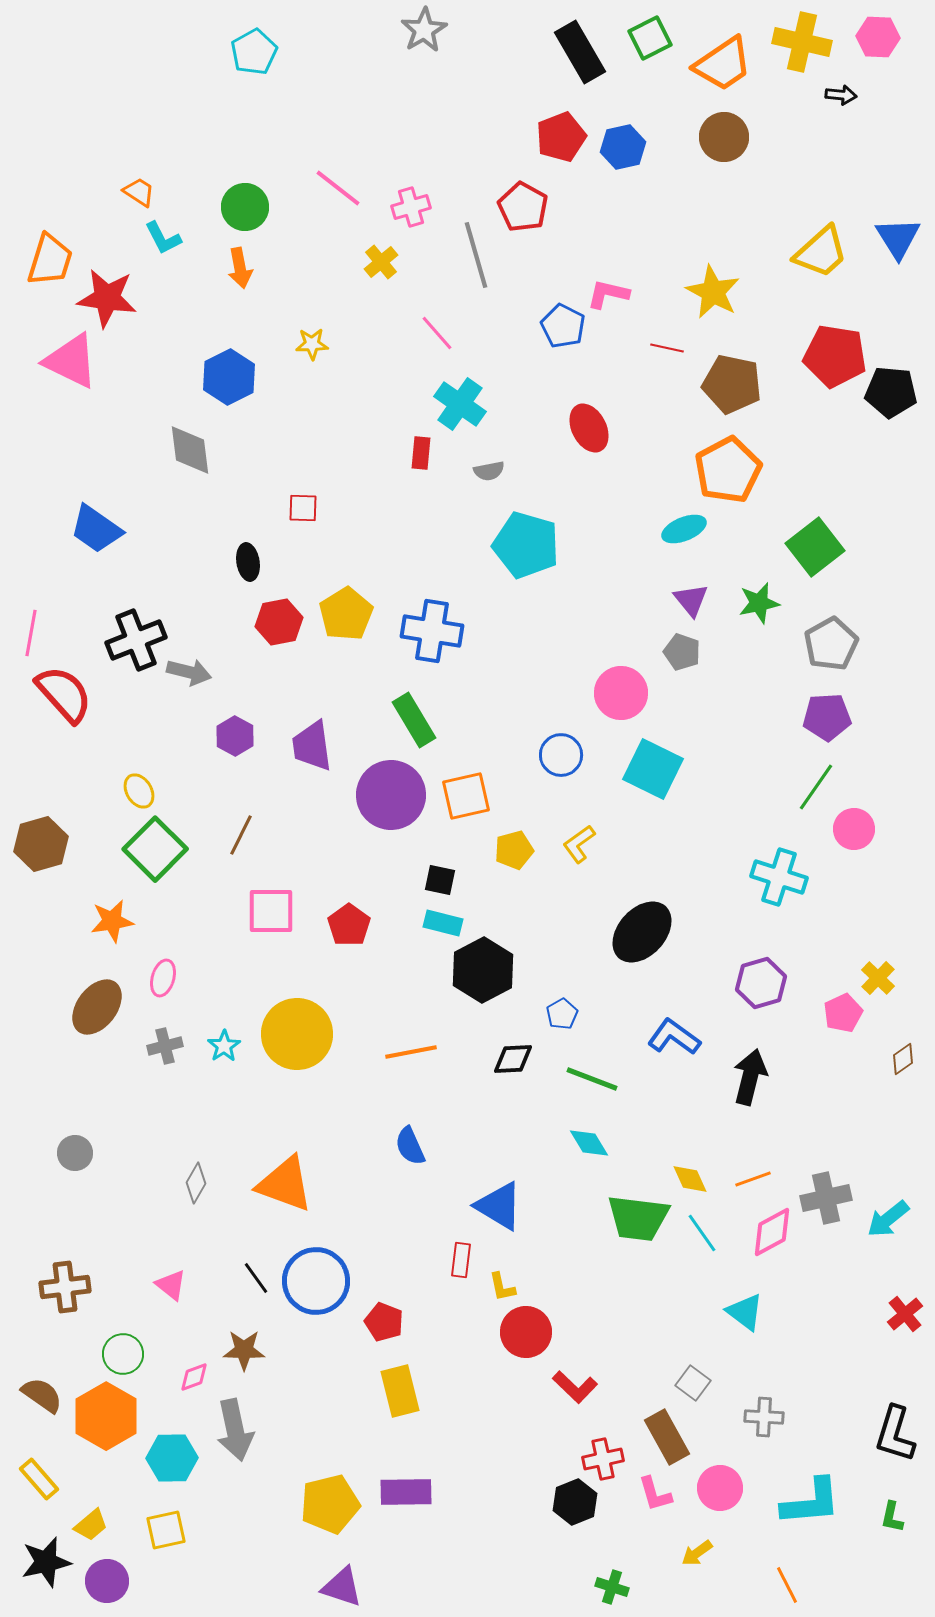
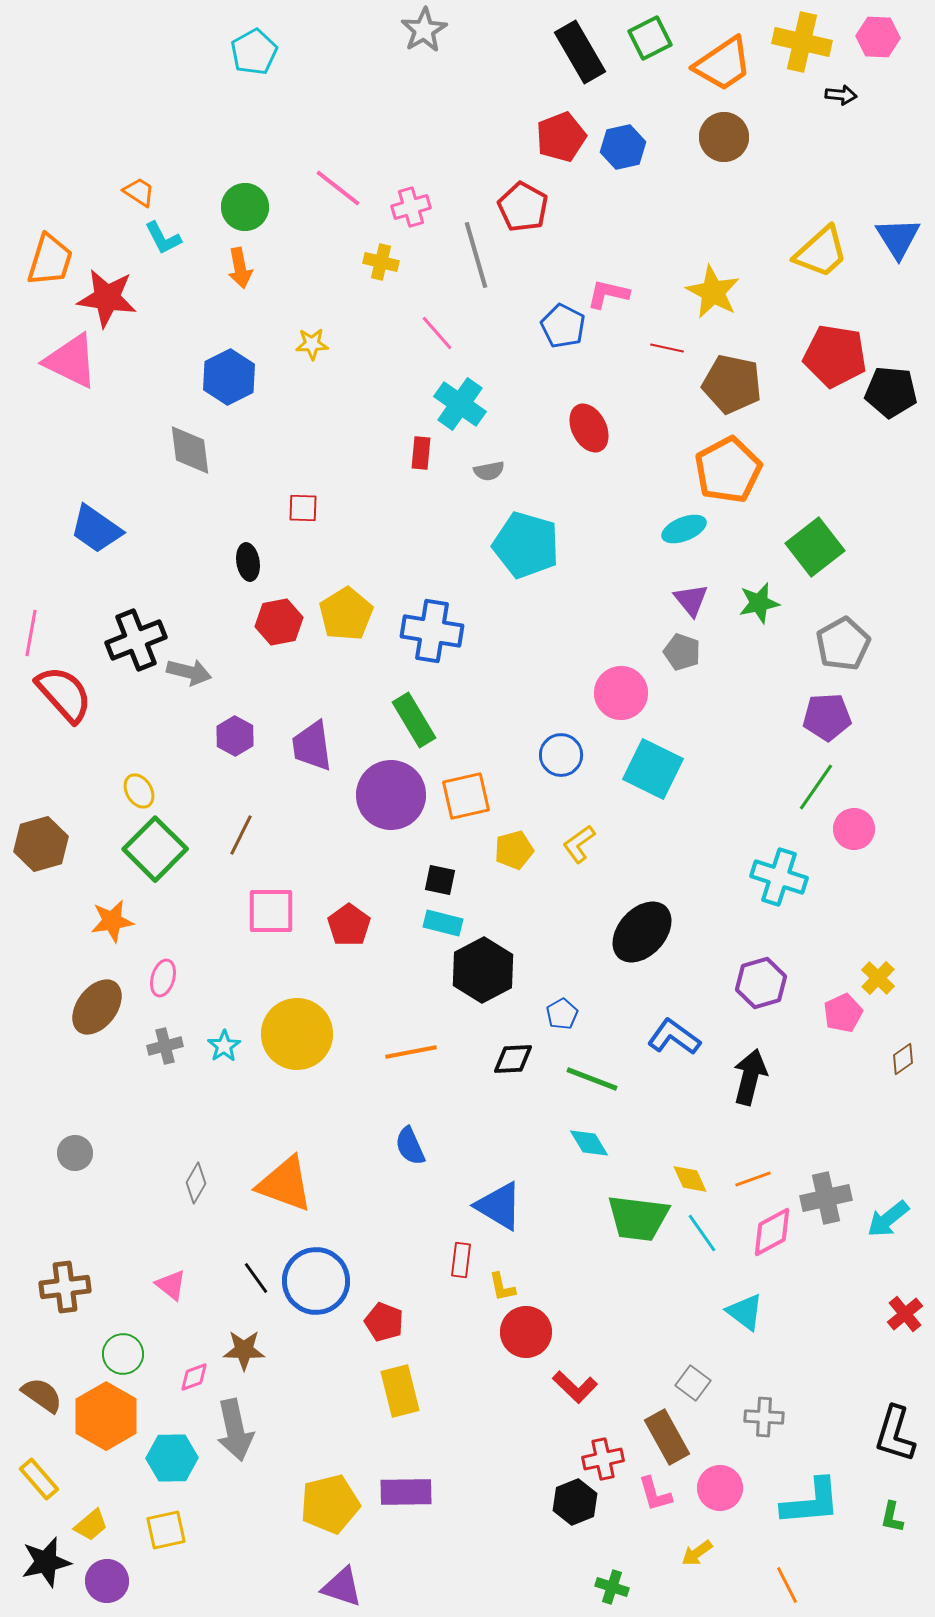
yellow cross at (381, 262): rotated 36 degrees counterclockwise
gray pentagon at (831, 644): moved 12 px right
